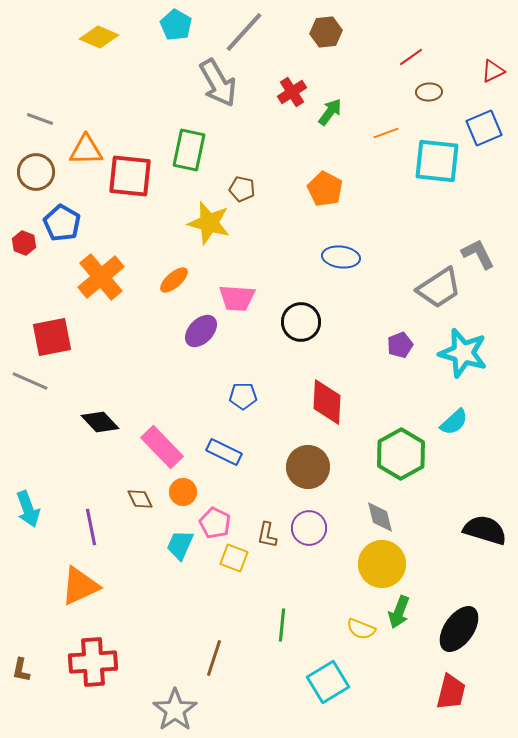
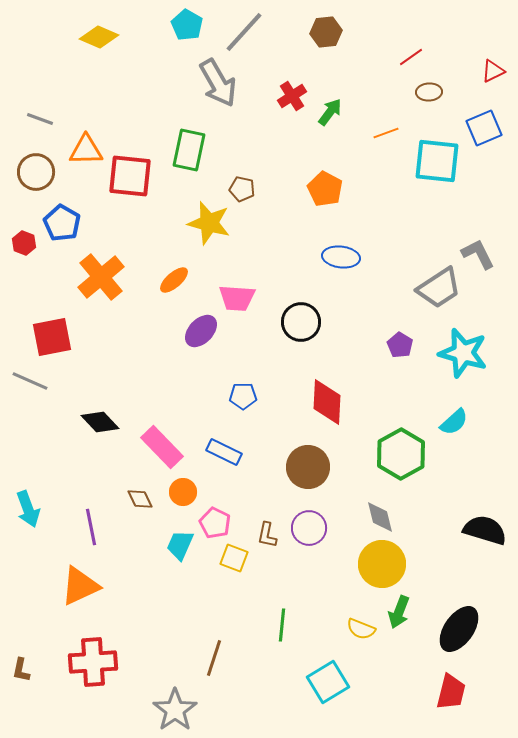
cyan pentagon at (176, 25): moved 11 px right
red cross at (292, 92): moved 4 px down
purple pentagon at (400, 345): rotated 20 degrees counterclockwise
